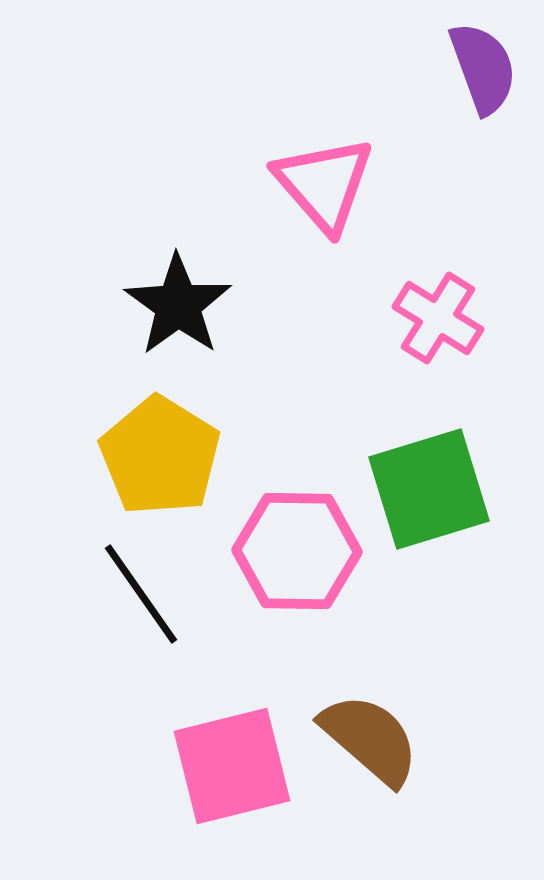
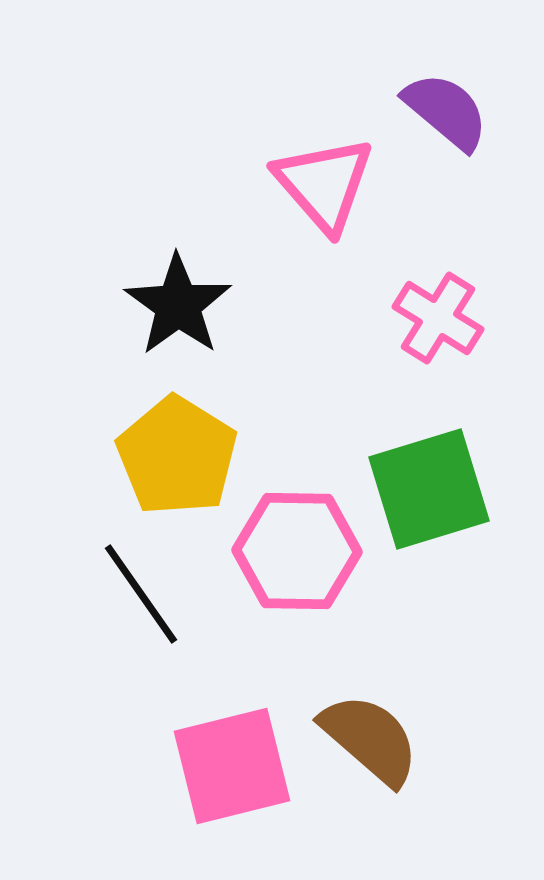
purple semicircle: moved 37 px left, 43 px down; rotated 30 degrees counterclockwise
yellow pentagon: moved 17 px right
